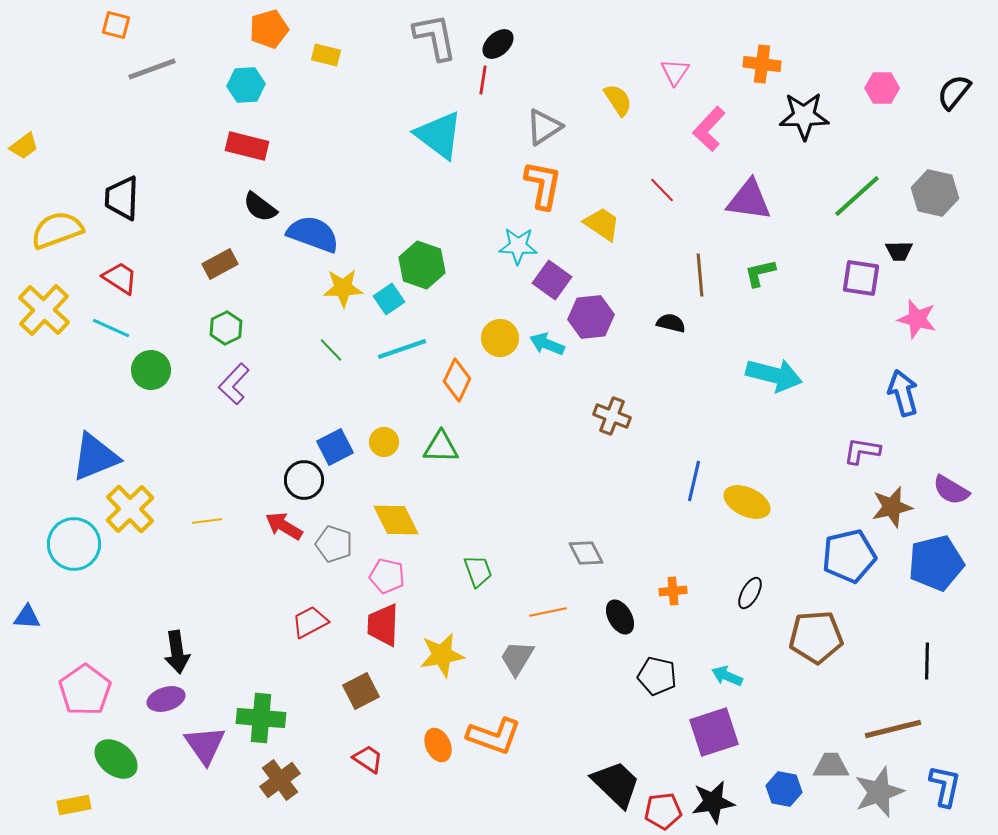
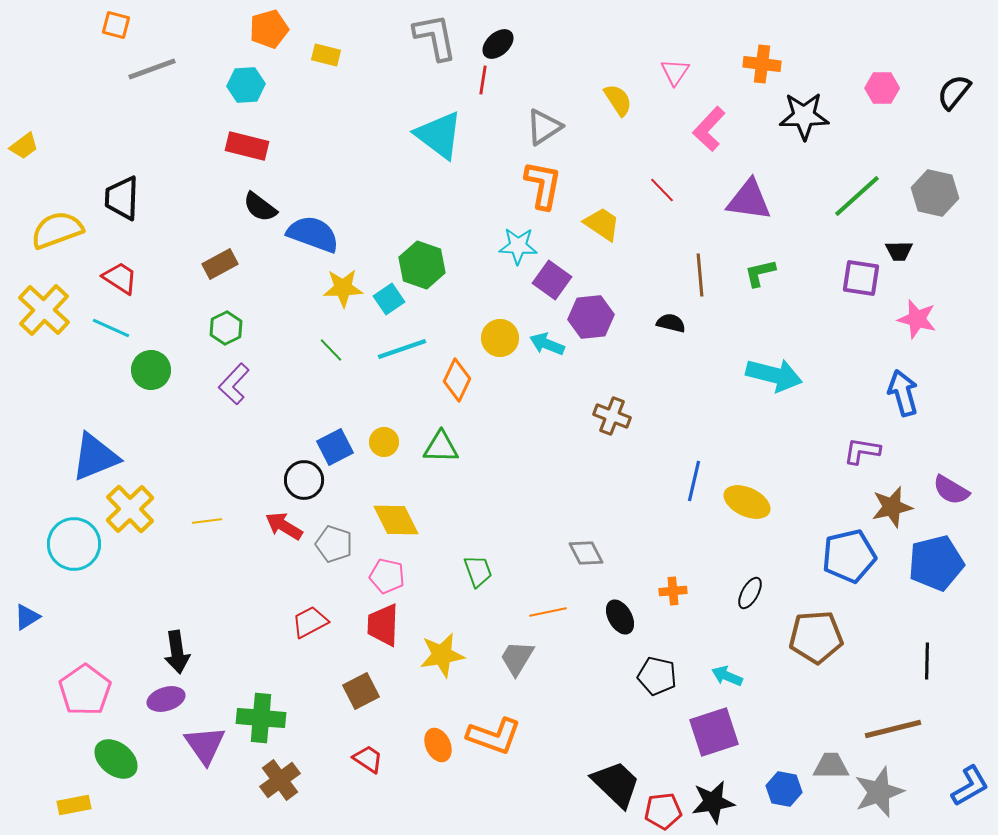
blue triangle at (27, 617): rotated 36 degrees counterclockwise
blue L-shape at (945, 786): moved 25 px right; rotated 48 degrees clockwise
